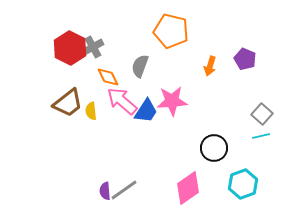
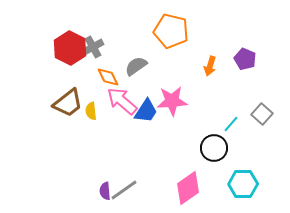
gray semicircle: moved 4 px left; rotated 35 degrees clockwise
cyan line: moved 30 px left, 12 px up; rotated 36 degrees counterclockwise
cyan hexagon: rotated 20 degrees clockwise
